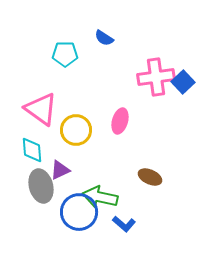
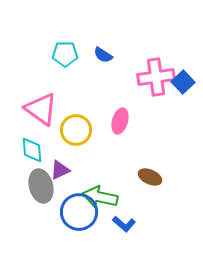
blue semicircle: moved 1 px left, 17 px down
